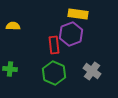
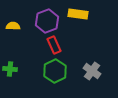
purple hexagon: moved 24 px left, 13 px up
red rectangle: rotated 18 degrees counterclockwise
green hexagon: moved 1 px right, 2 px up; rotated 10 degrees clockwise
